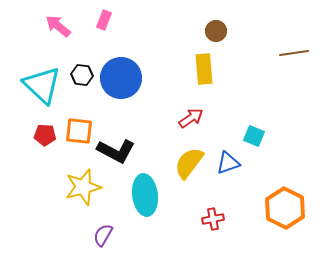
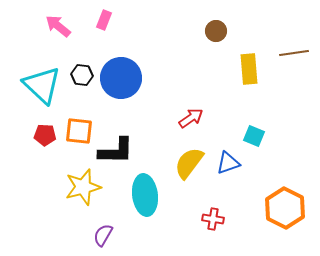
yellow rectangle: moved 45 px right
black L-shape: rotated 27 degrees counterclockwise
red cross: rotated 20 degrees clockwise
